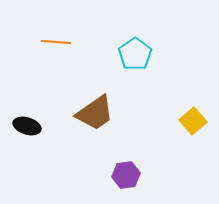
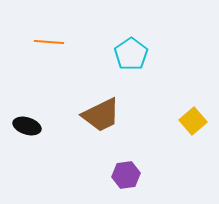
orange line: moved 7 px left
cyan pentagon: moved 4 px left
brown trapezoid: moved 6 px right, 2 px down; rotated 9 degrees clockwise
